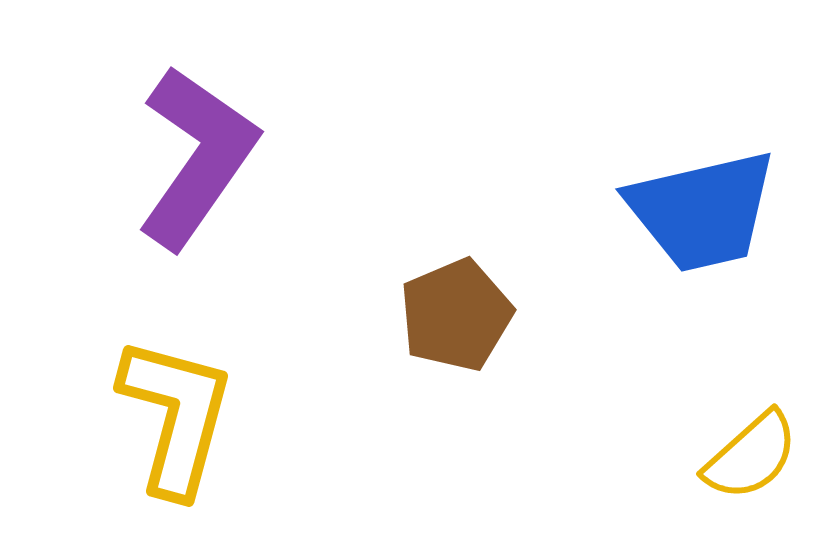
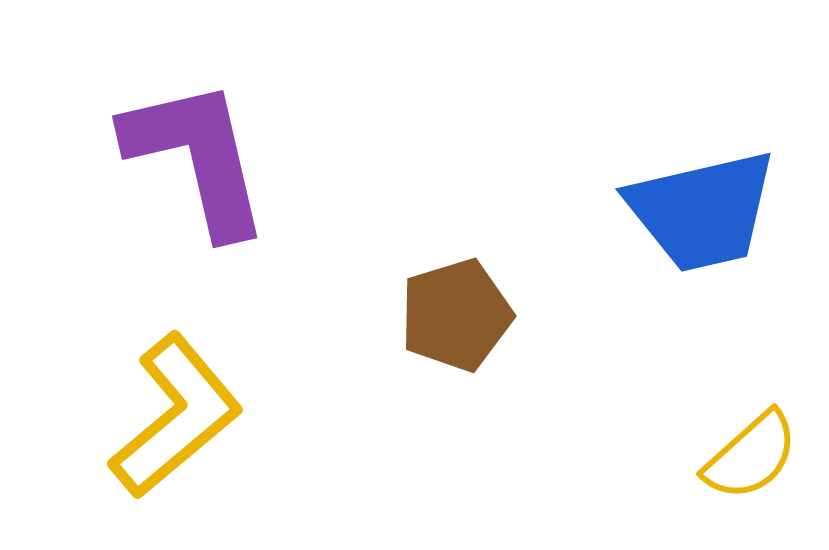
purple L-shape: rotated 48 degrees counterclockwise
brown pentagon: rotated 6 degrees clockwise
yellow L-shape: rotated 35 degrees clockwise
